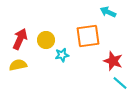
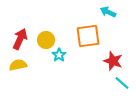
cyan star: moved 3 px left; rotated 24 degrees counterclockwise
cyan line: moved 2 px right
